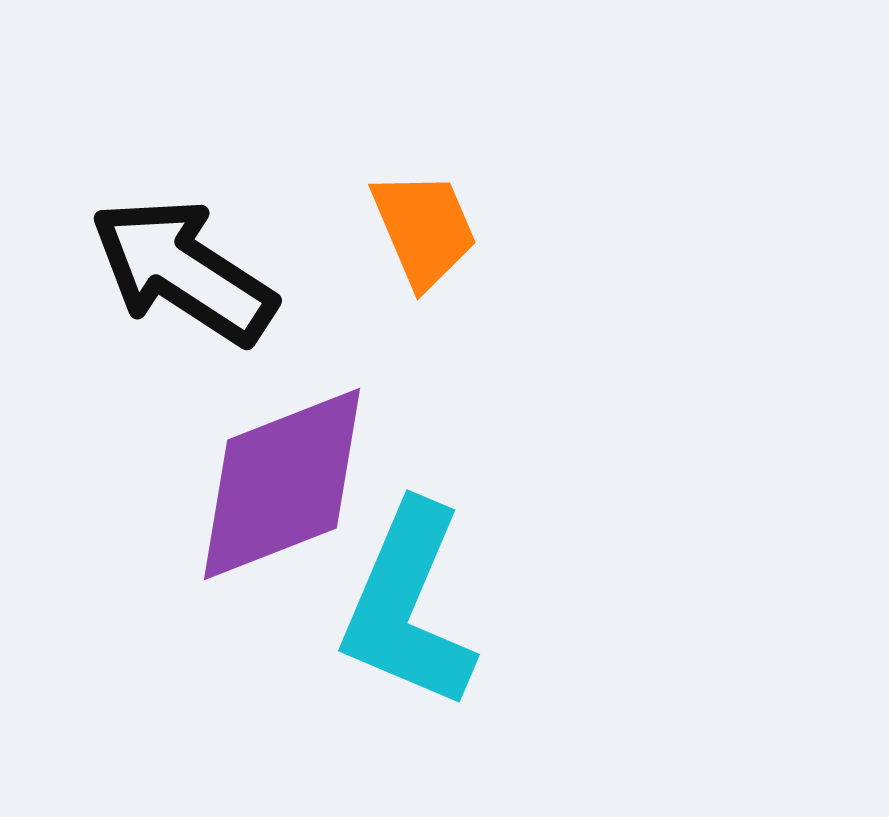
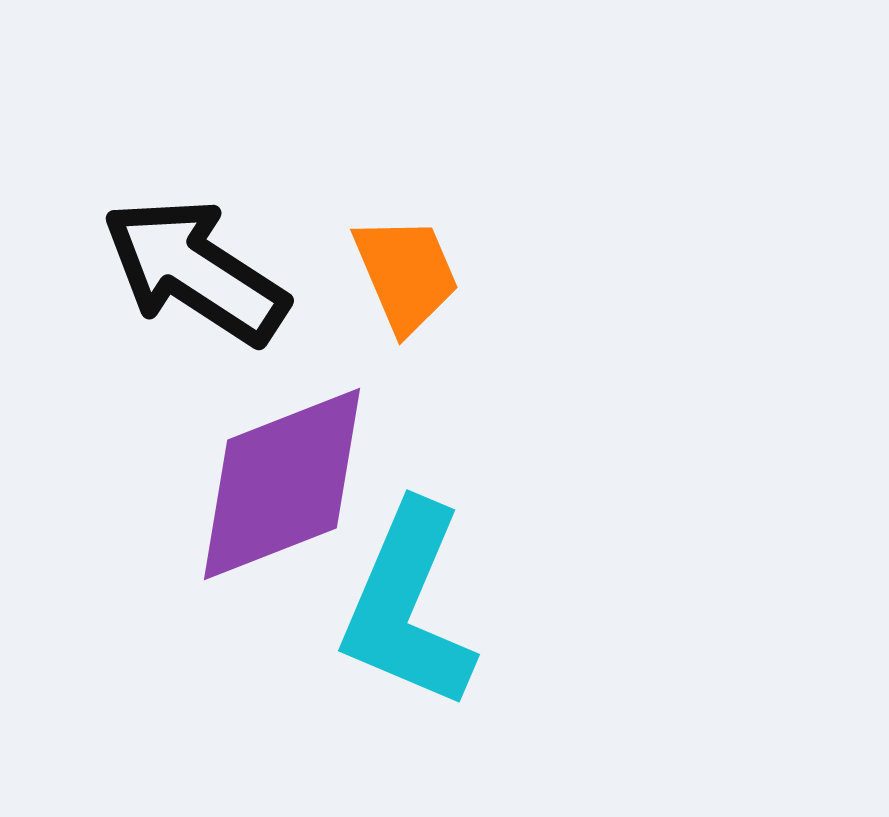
orange trapezoid: moved 18 px left, 45 px down
black arrow: moved 12 px right
